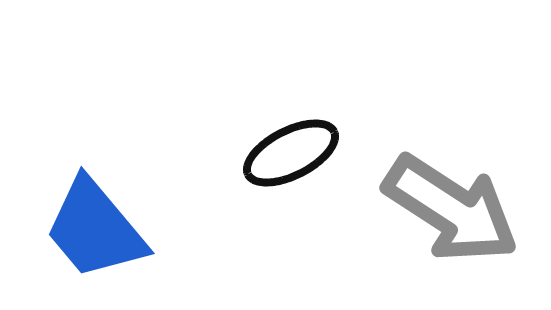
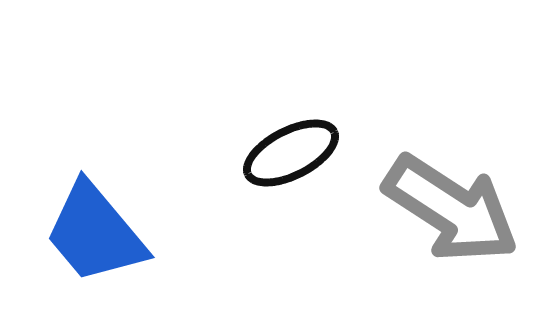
blue trapezoid: moved 4 px down
